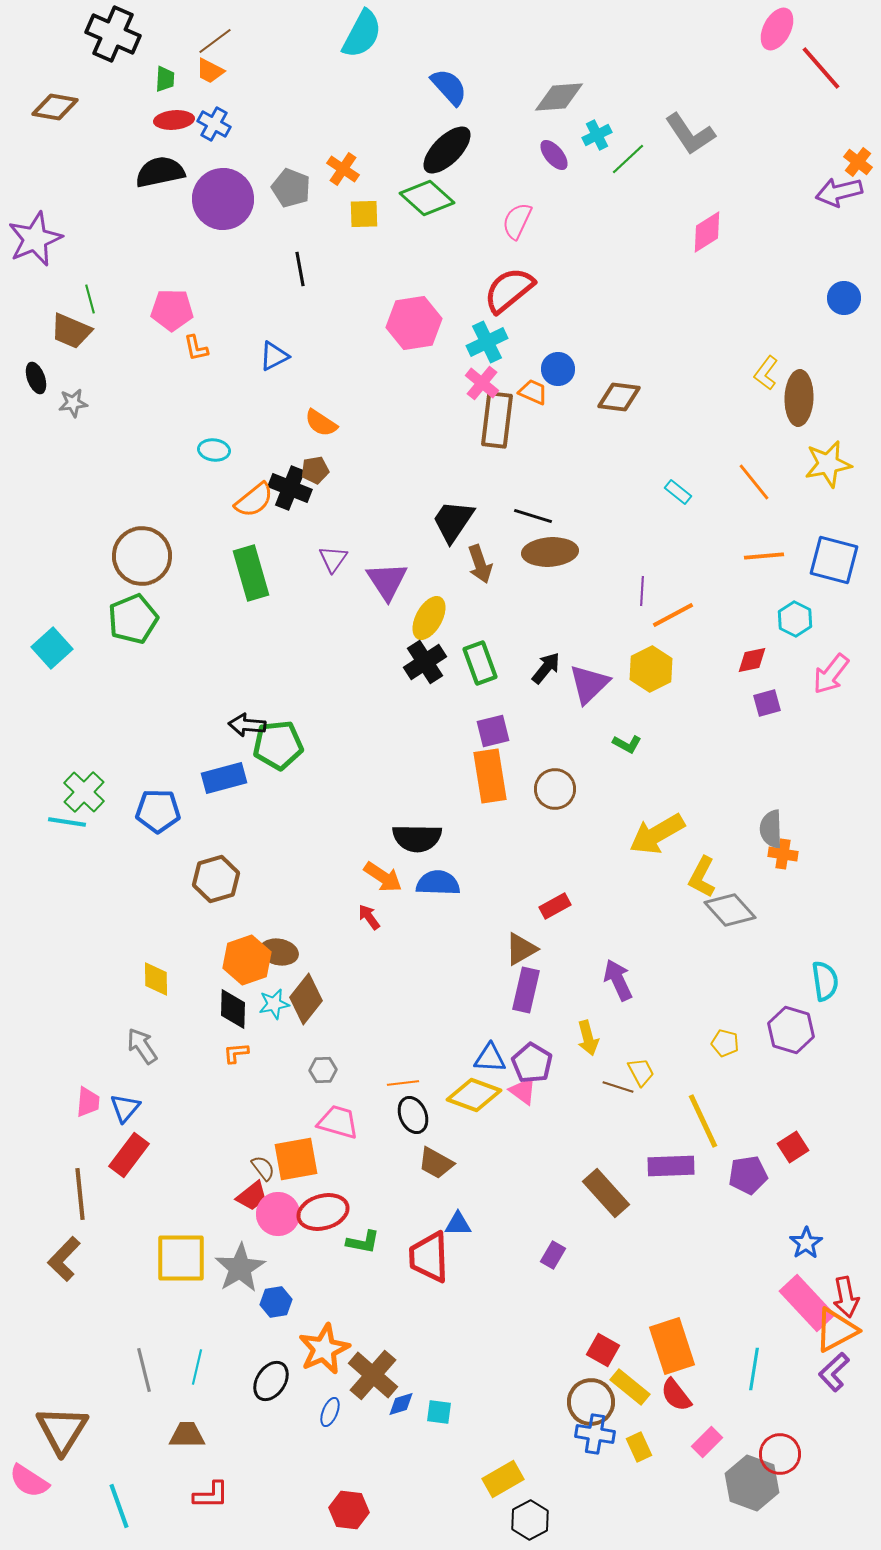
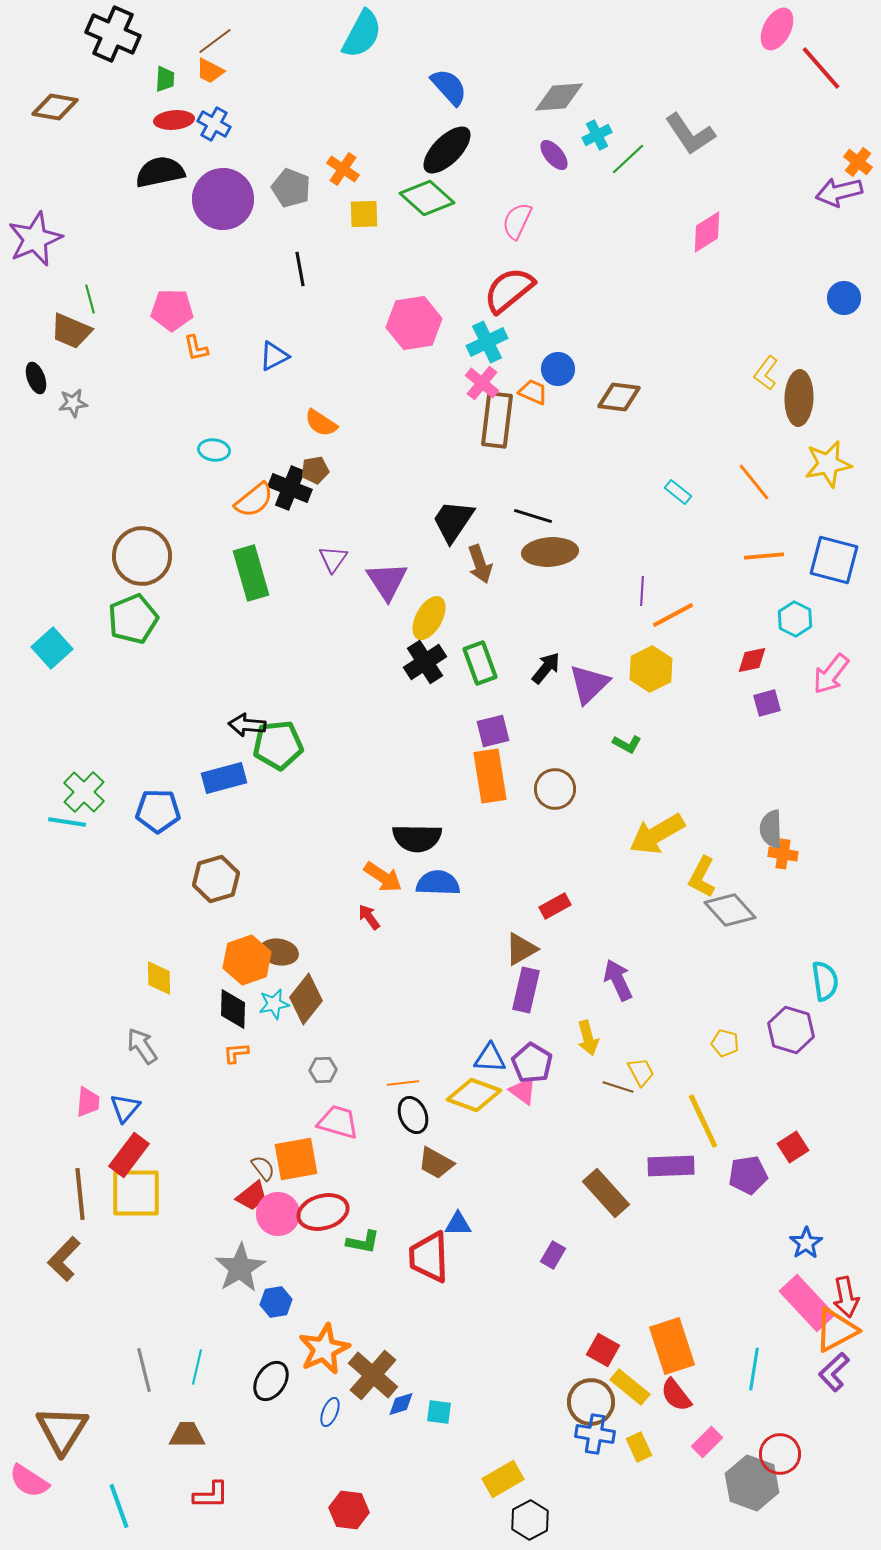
yellow diamond at (156, 979): moved 3 px right, 1 px up
yellow square at (181, 1258): moved 45 px left, 65 px up
